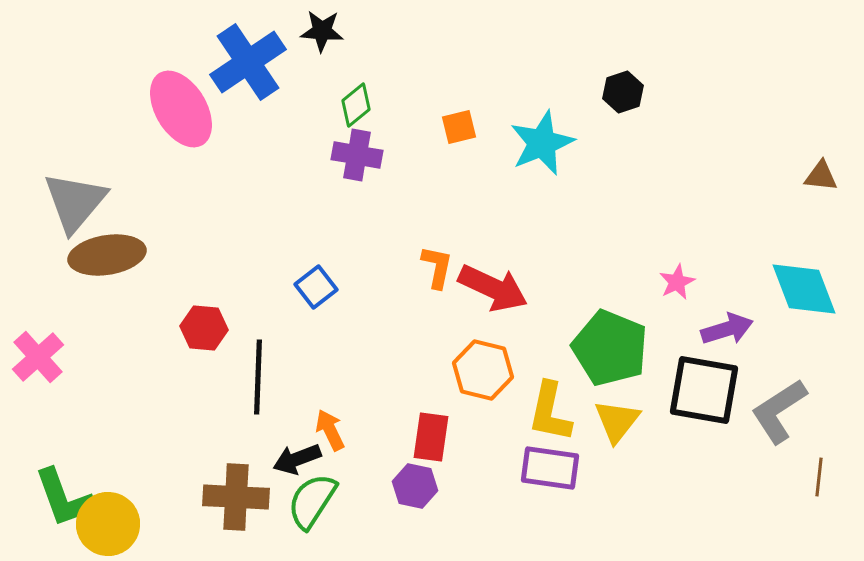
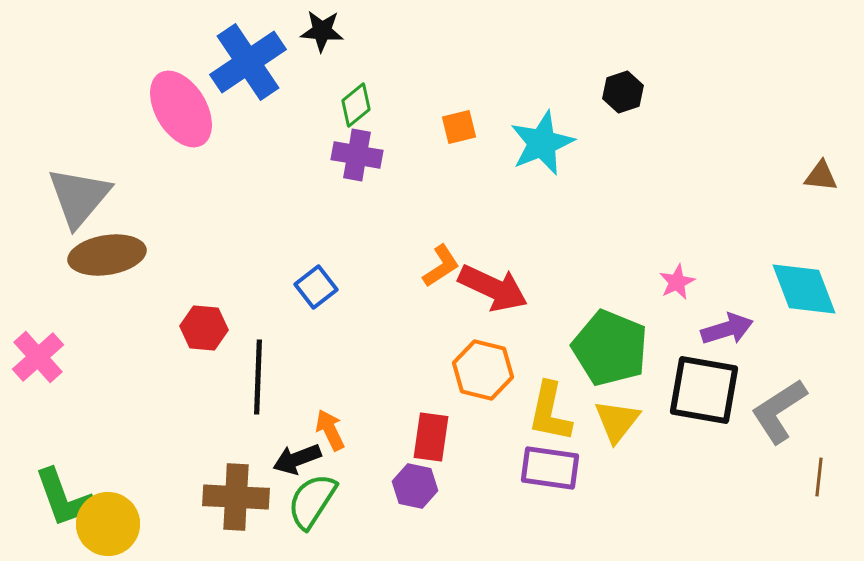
gray triangle: moved 4 px right, 5 px up
orange L-shape: moved 4 px right, 1 px up; rotated 45 degrees clockwise
